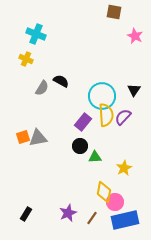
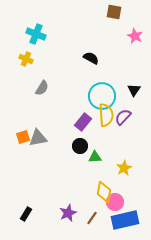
black semicircle: moved 30 px right, 23 px up
